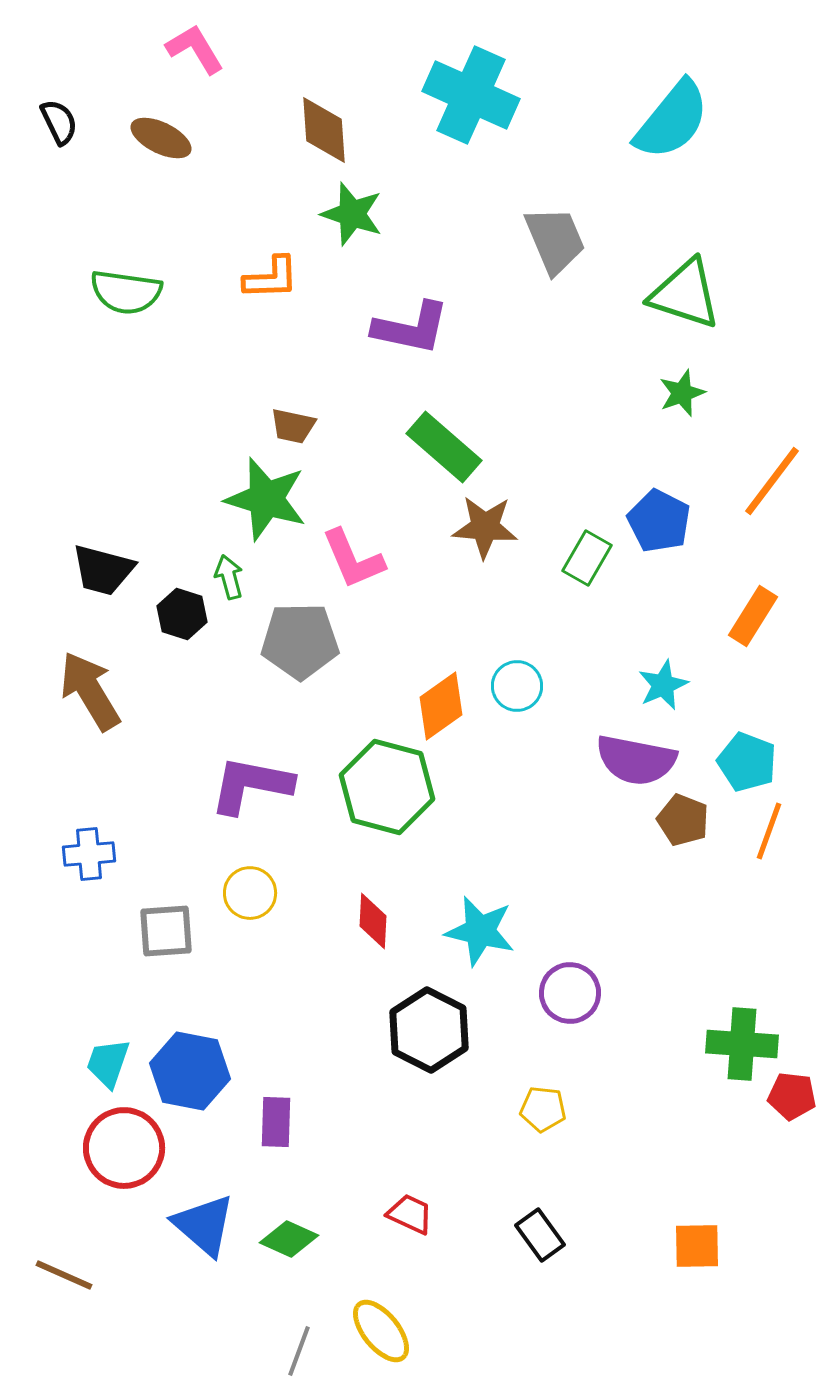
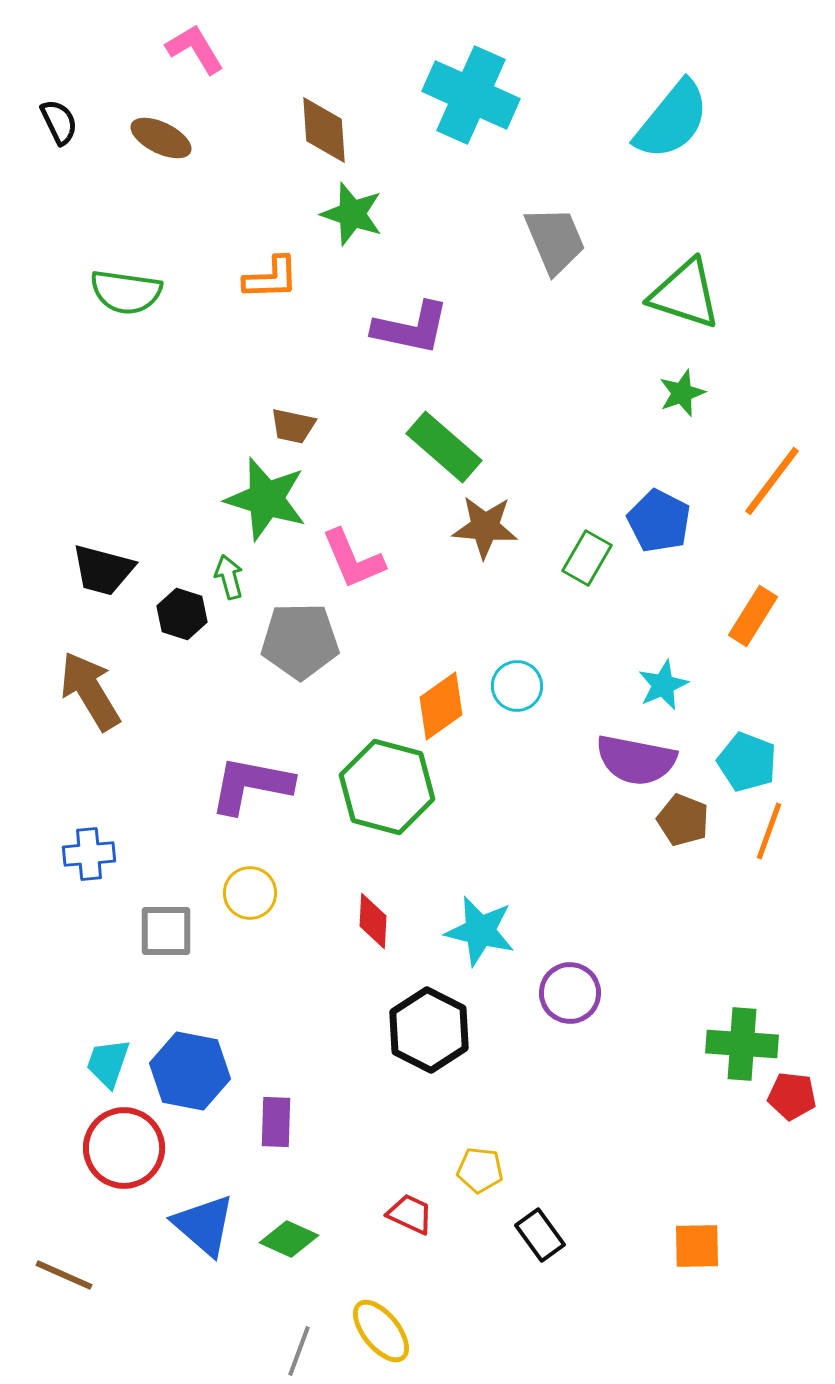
gray square at (166, 931): rotated 4 degrees clockwise
yellow pentagon at (543, 1109): moved 63 px left, 61 px down
